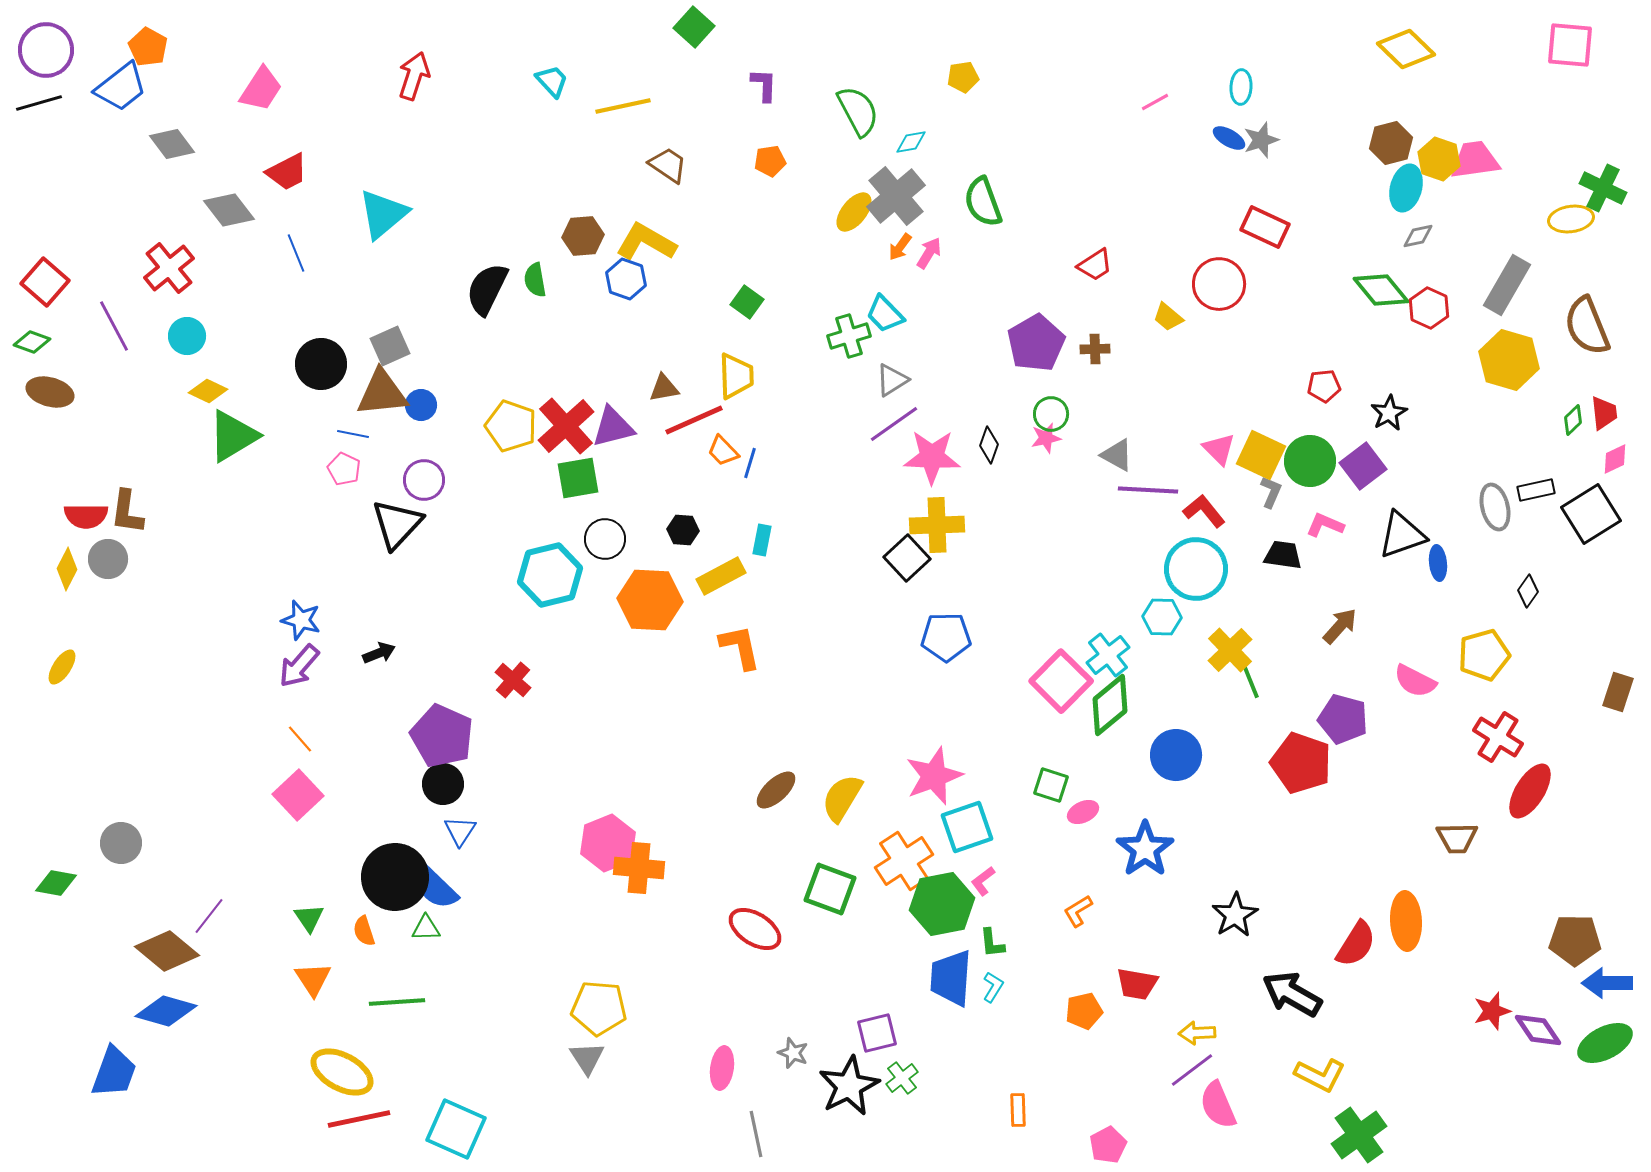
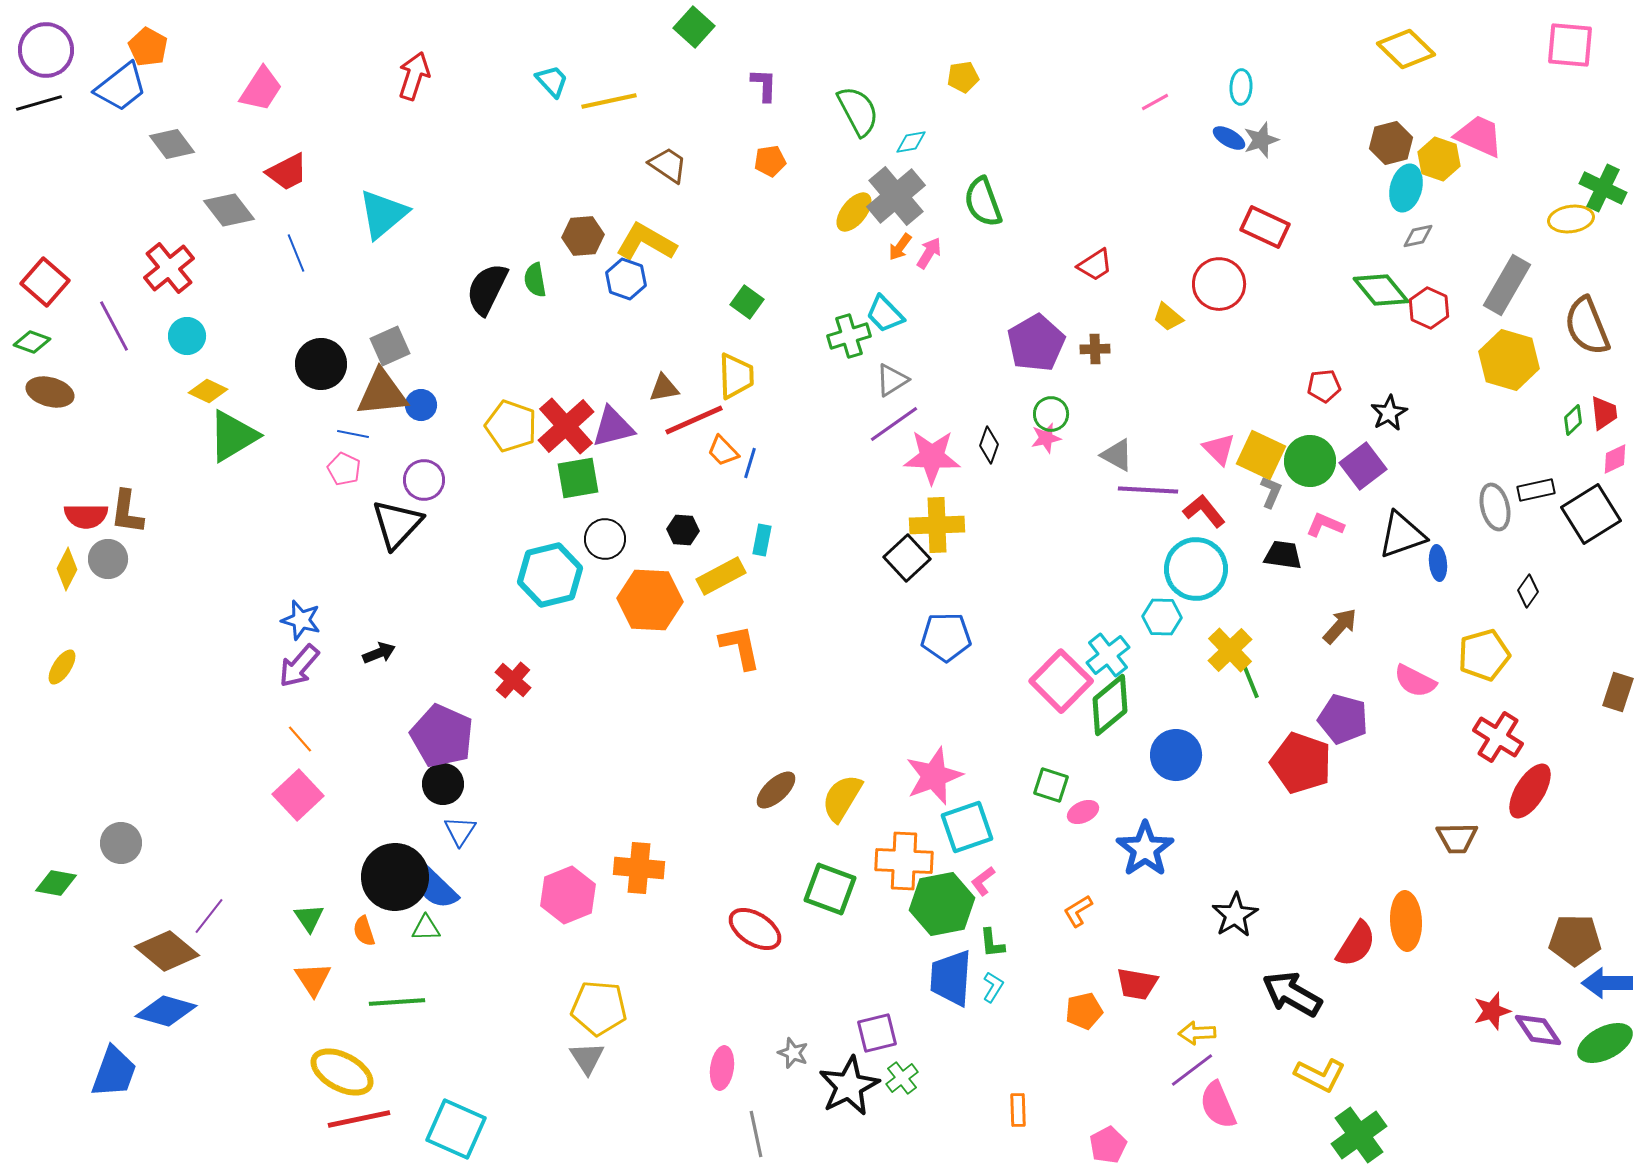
yellow line at (623, 106): moved 14 px left, 5 px up
pink trapezoid at (1475, 160): moved 4 px right, 24 px up; rotated 32 degrees clockwise
pink hexagon at (608, 843): moved 40 px left, 52 px down
orange cross at (904, 861): rotated 36 degrees clockwise
